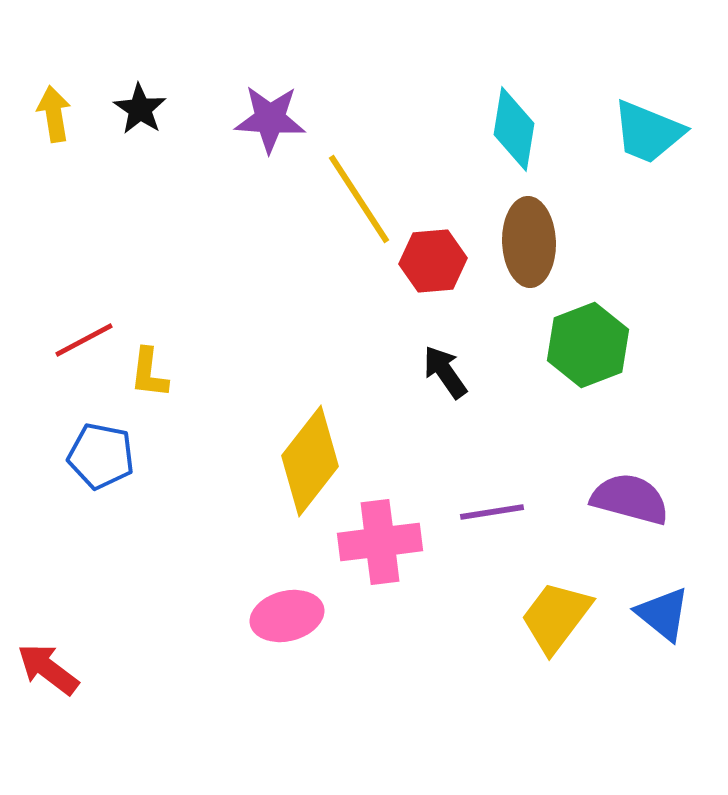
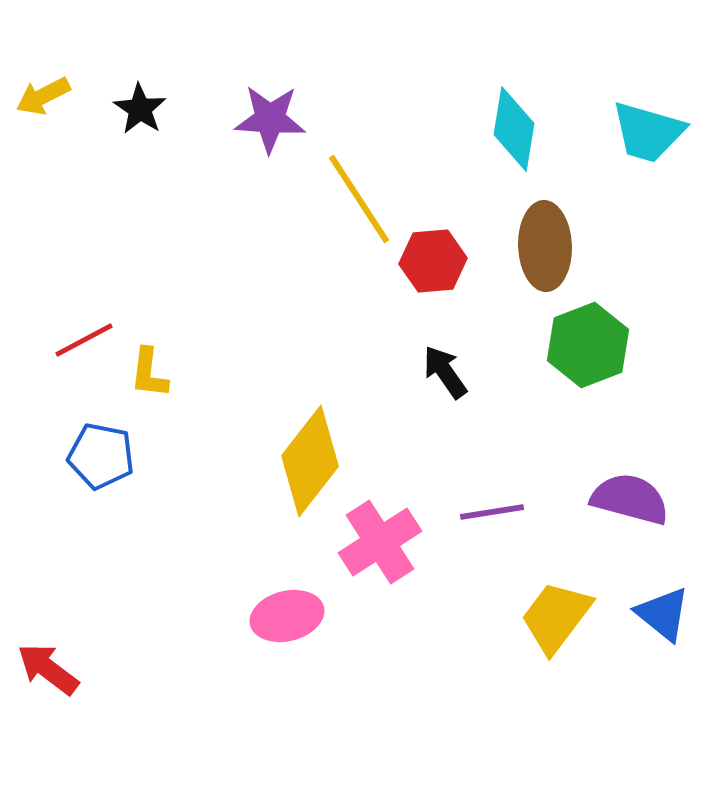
yellow arrow: moved 11 px left, 18 px up; rotated 108 degrees counterclockwise
cyan trapezoid: rotated 6 degrees counterclockwise
brown ellipse: moved 16 px right, 4 px down
pink cross: rotated 26 degrees counterclockwise
